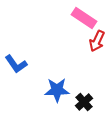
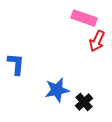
pink rectangle: rotated 15 degrees counterclockwise
blue L-shape: rotated 140 degrees counterclockwise
blue star: rotated 10 degrees counterclockwise
